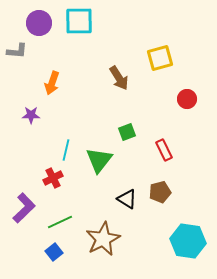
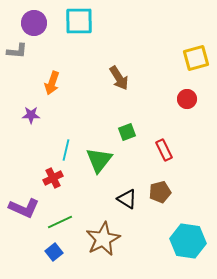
purple circle: moved 5 px left
yellow square: moved 36 px right
purple L-shape: rotated 68 degrees clockwise
